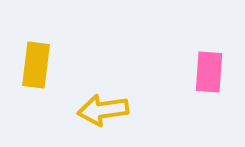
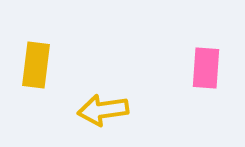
pink rectangle: moved 3 px left, 4 px up
